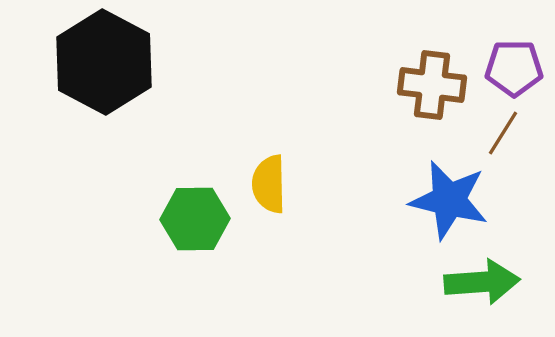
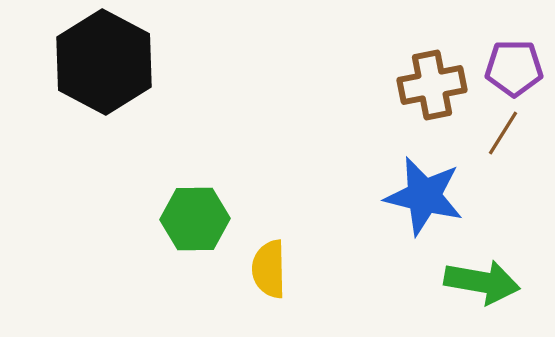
brown cross: rotated 18 degrees counterclockwise
yellow semicircle: moved 85 px down
blue star: moved 25 px left, 4 px up
green arrow: rotated 14 degrees clockwise
